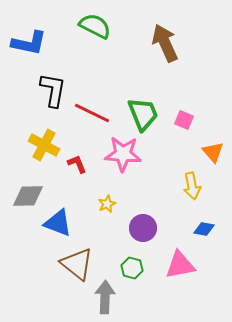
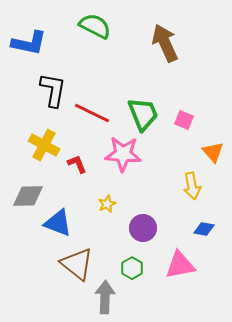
green hexagon: rotated 15 degrees clockwise
